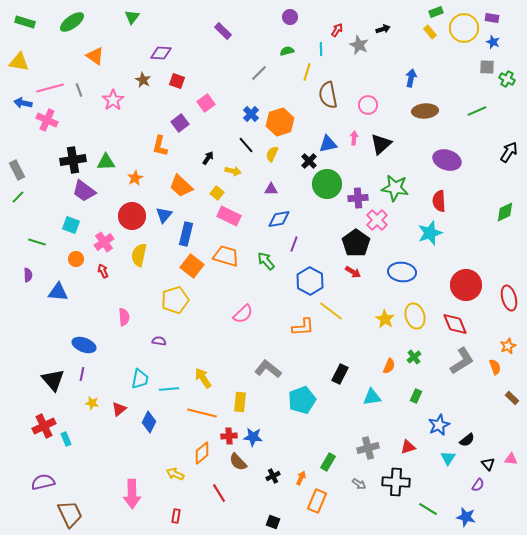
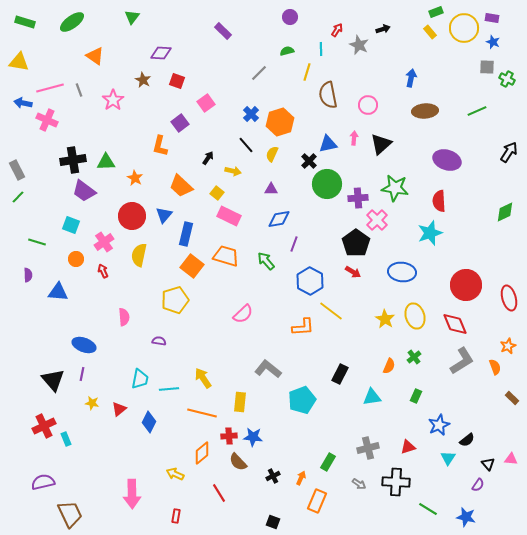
orange star at (135, 178): rotated 14 degrees counterclockwise
